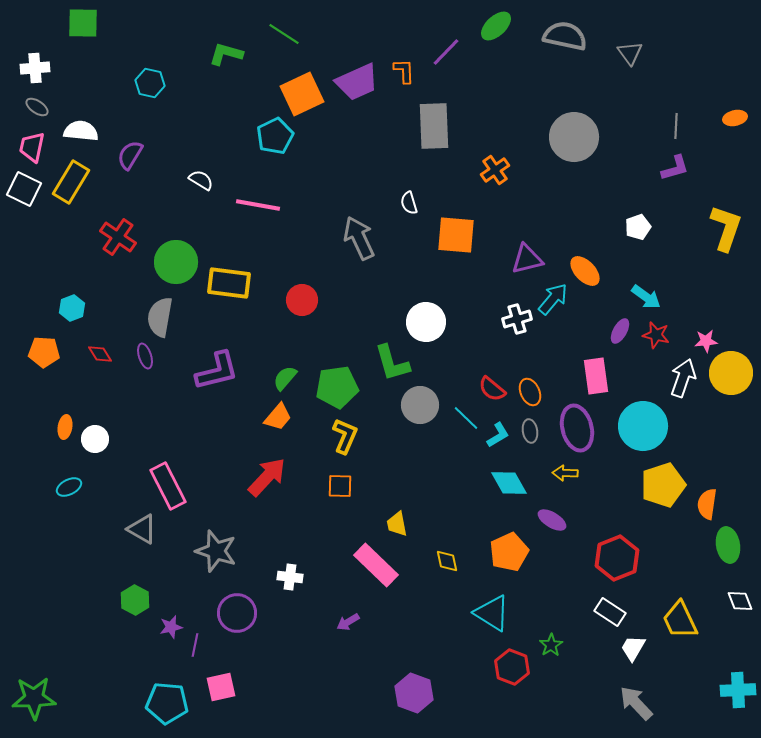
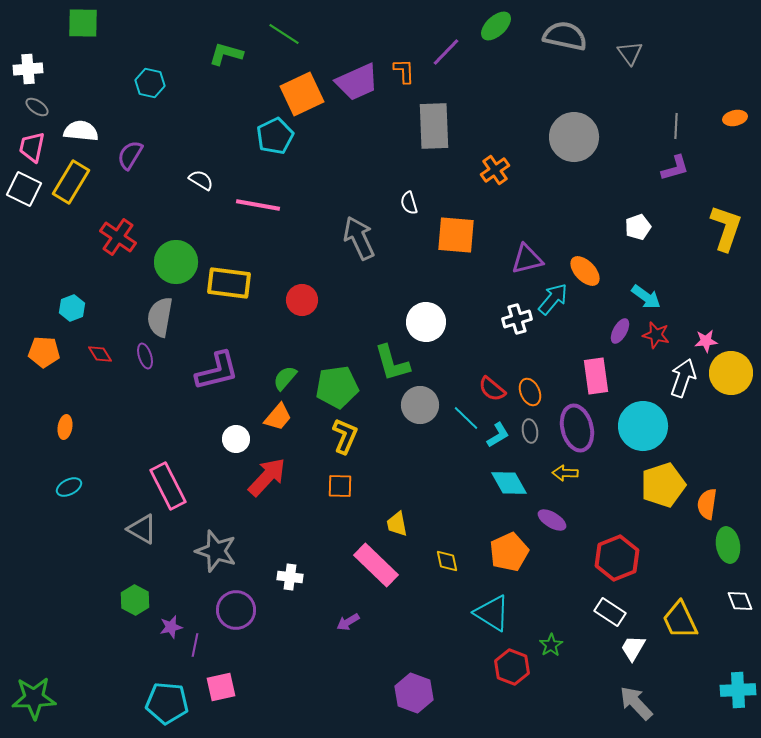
white cross at (35, 68): moved 7 px left, 1 px down
white circle at (95, 439): moved 141 px right
purple circle at (237, 613): moved 1 px left, 3 px up
